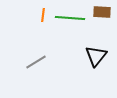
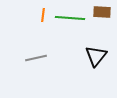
gray line: moved 4 px up; rotated 20 degrees clockwise
